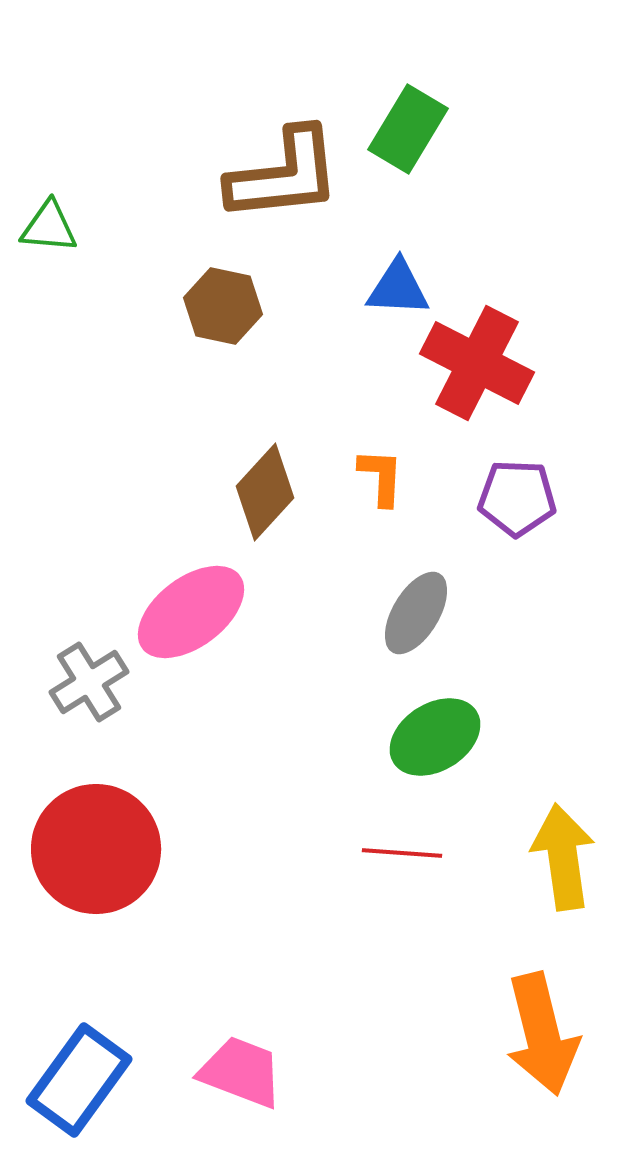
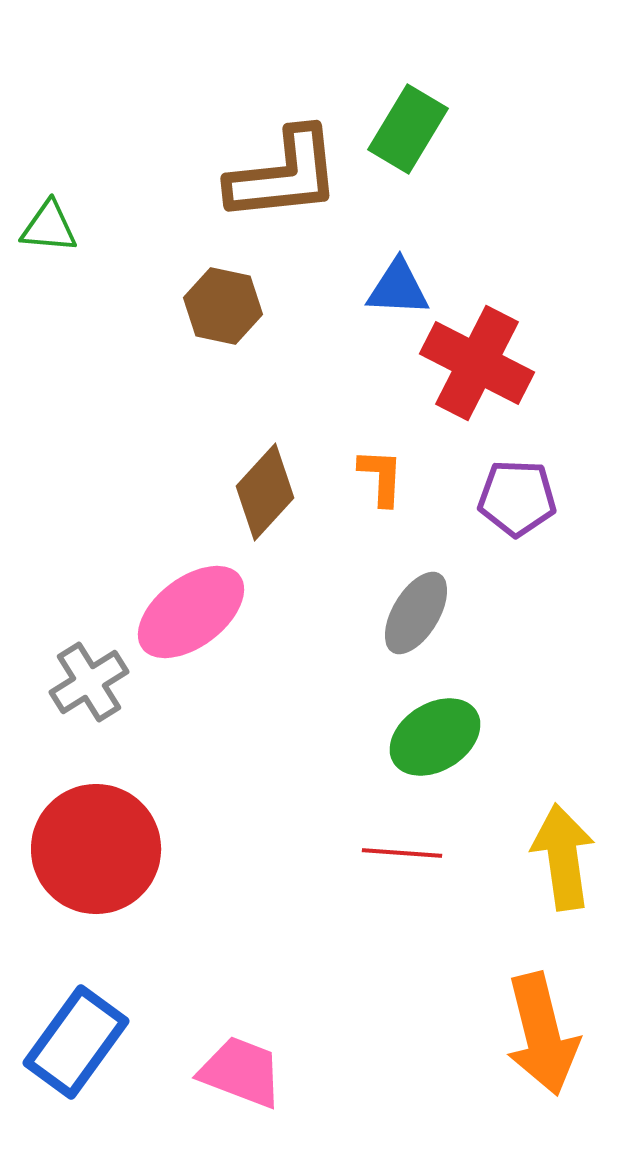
blue rectangle: moved 3 px left, 38 px up
